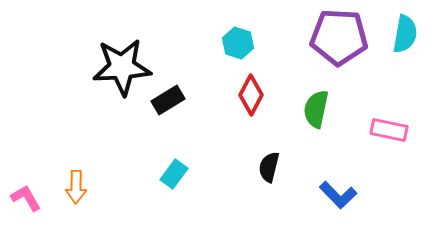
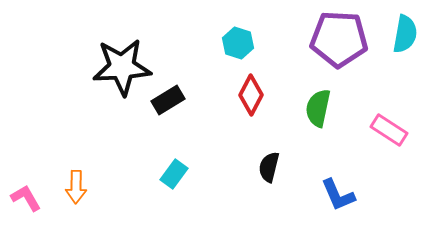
purple pentagon: moved 2 px down
green semicircle: moved 2 px right, 1 px up
pink rectangle: rotated 21 degrees clockwise
blue L-shape: rotated 21 degrees clockwise
